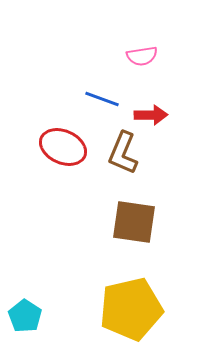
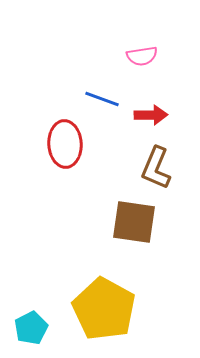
red ellipse: moved 2 px right, 3 px up; rotated 63 degrees clockwise
brown L-shape: moved 33 px right, 15 px down
yellow pentagon: moved 27 px left; rotated 30 degrees counterclockwise
cyan pentagon: moved 6 px right, 12 px down; rotated 12 degrees clockwise
